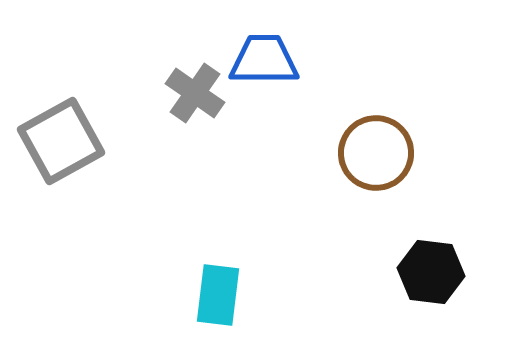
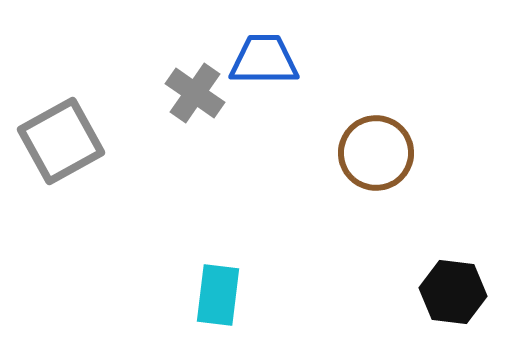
black hexagon: moved 22 px right, 20 px down
